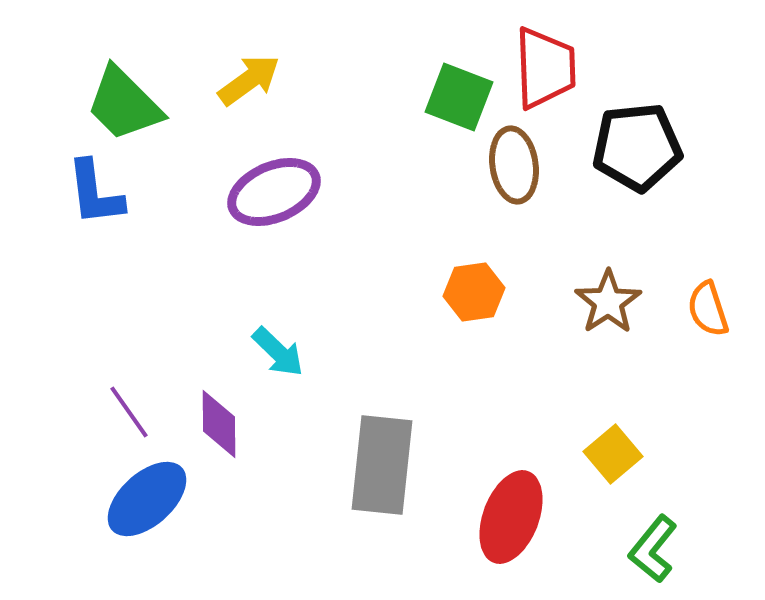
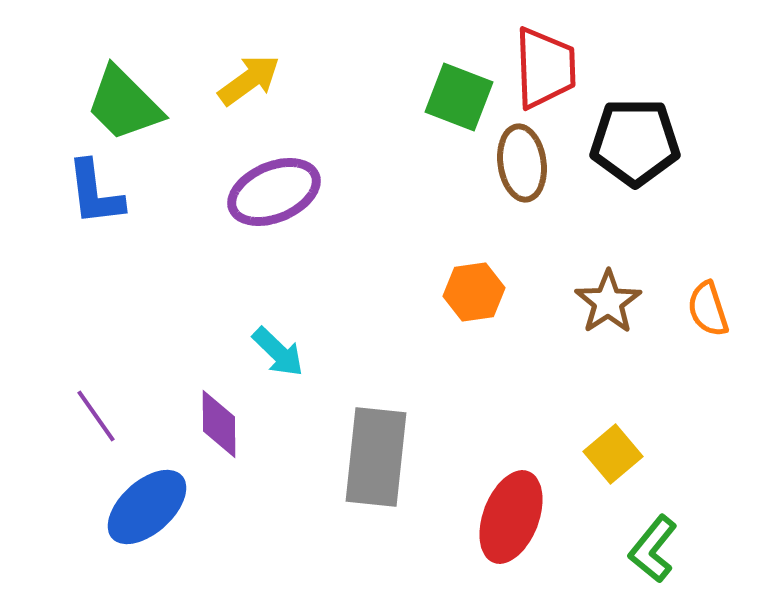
black pentagon: moved 2 px left, 5 px up; rotated 6 degrees clockwise
brown ellipse: moved 8 px right, 2 px up
purple line: moved 33 px left, 4 px down
gray rectangle: moved 6 px left, 8 px up
blue ellipse: moved 8 px down
